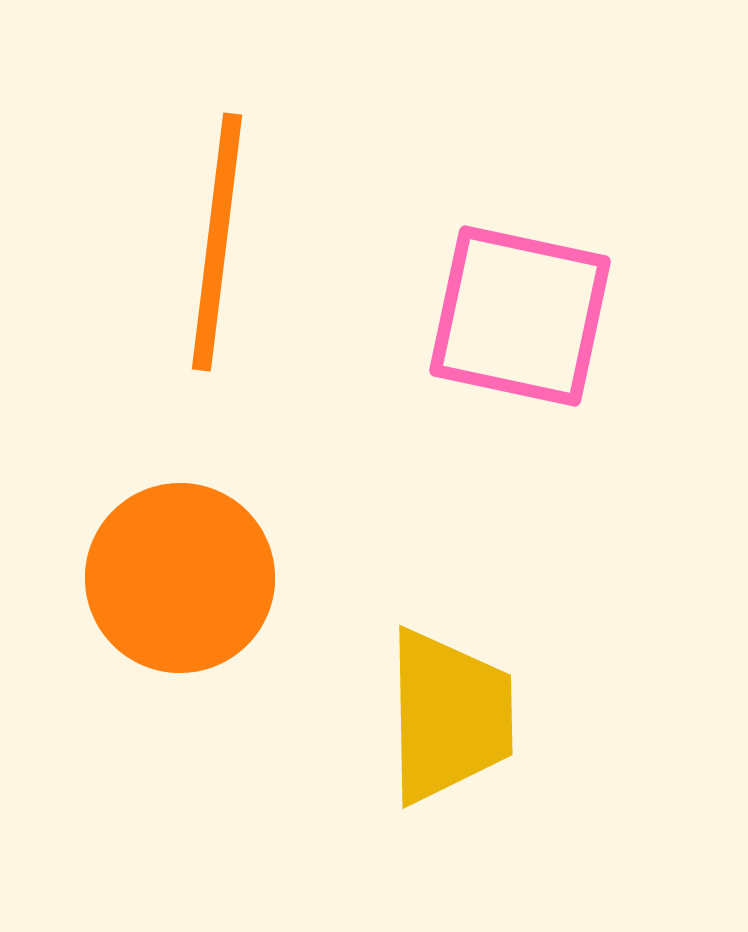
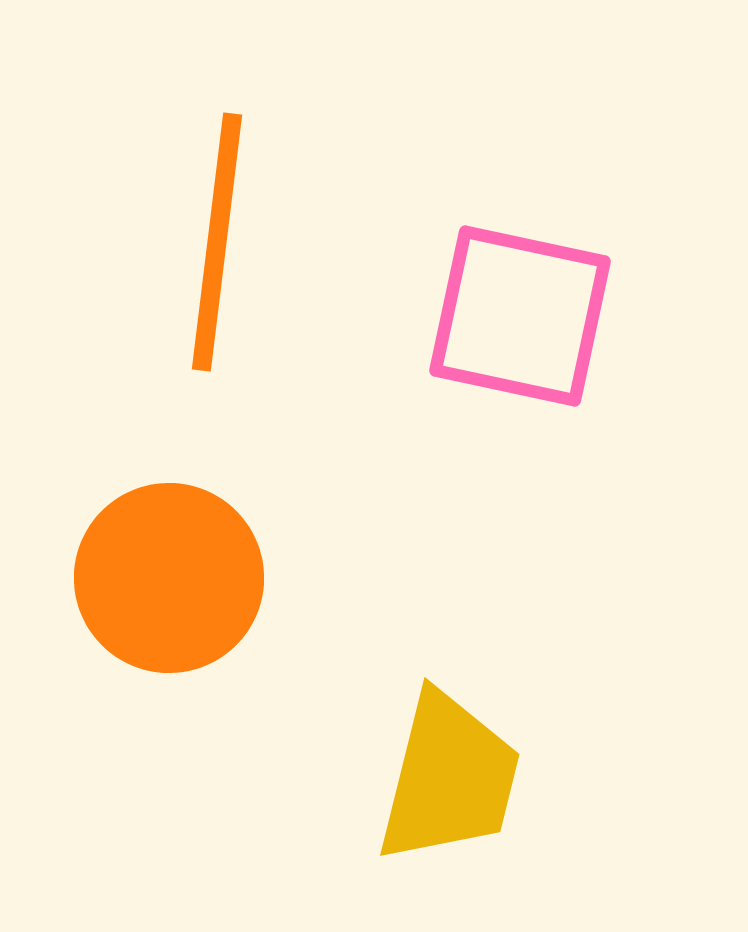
orange circle: moved 11 px left
yellow trapezoid: moved 62 px down; rotated 15 degrees clockwise
